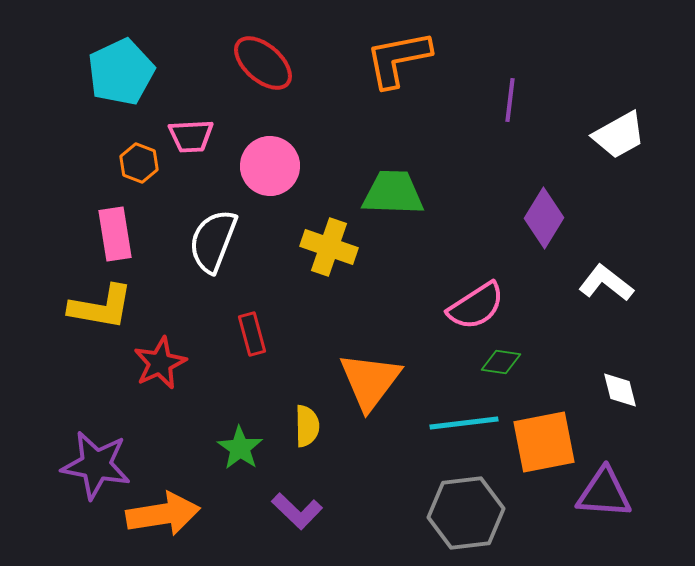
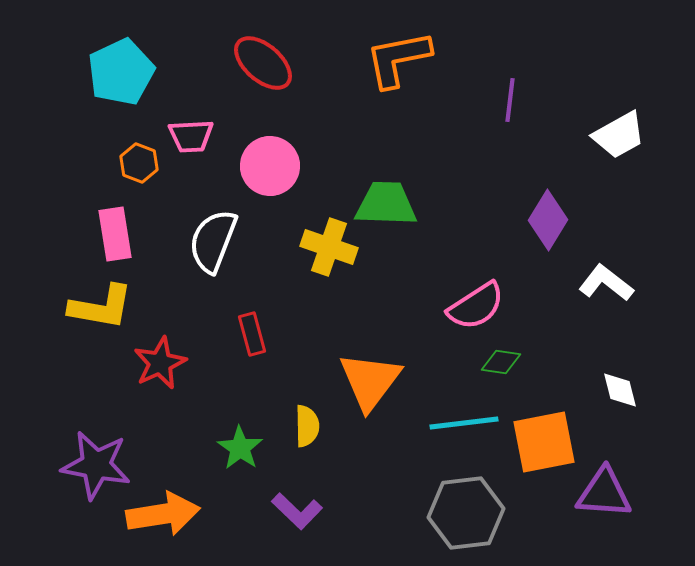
green trapezoid: moved 7 px left, 11 px down
purple diamond: moved 4 px right, 2 px down
